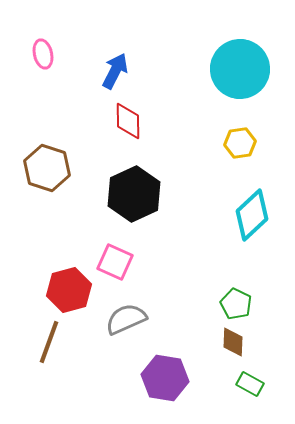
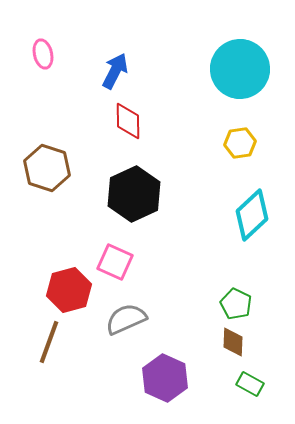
purple hexagon: rotated 15 degrees clockwise
